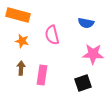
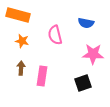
pink semicircle: moved 3 px right
pink rectangle: moved 1 px down
